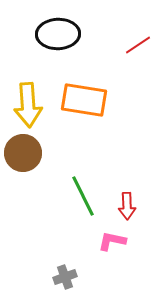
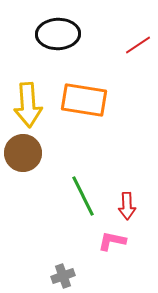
gray cross: moved 2 px left, 1 px up
